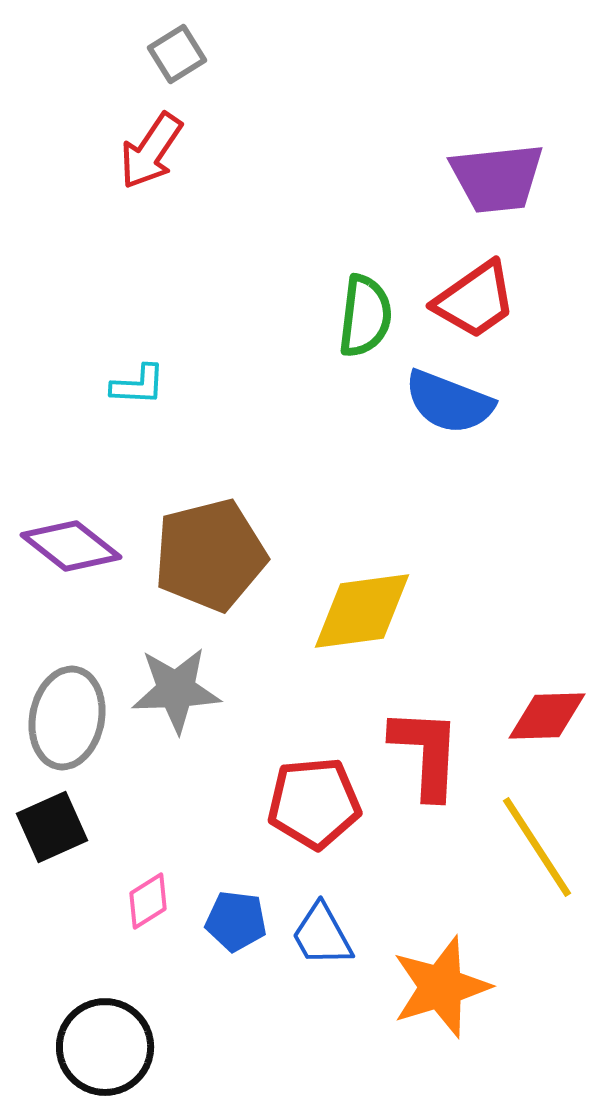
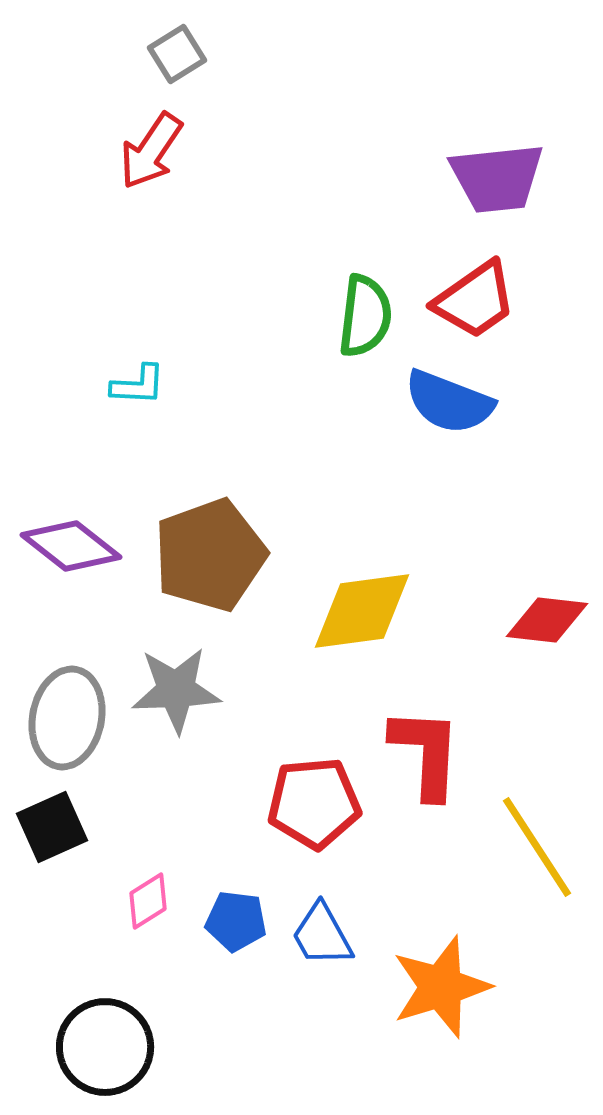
brown pentagon: rotated 6 degrees counterclockwise
red diamond: moved 96 px up; rotated 8 degrees clockwise
